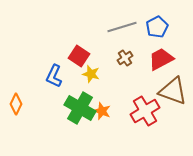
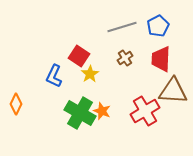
blue pentagon: moved 1 px right, 1 px up
red trapezoid: rotated 60 degrees counterclockwise
yellow star: moved 1 px left; rotated 24 degrees clockwise
brown triangle: rotated 16 degrees counterclockwise
green cross: moved 5 px down
